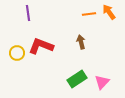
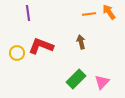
green rectangle: moved 1 px left; rotated 12 degrees counterclockwise
